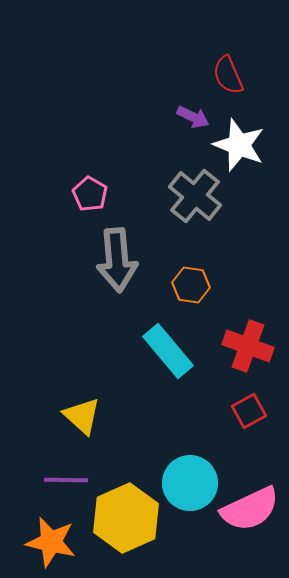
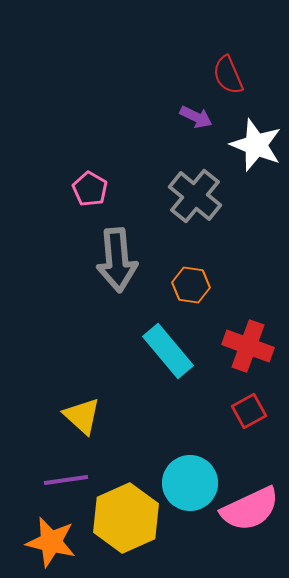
purple arrow: moved 3 px right
white star: moved 17 px right
pink pentagon: moved 5 px up
purple line: rotated 9 degrees counterclockwise
